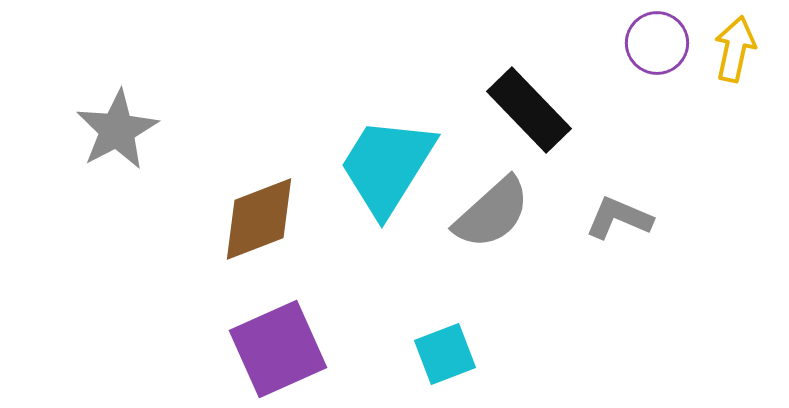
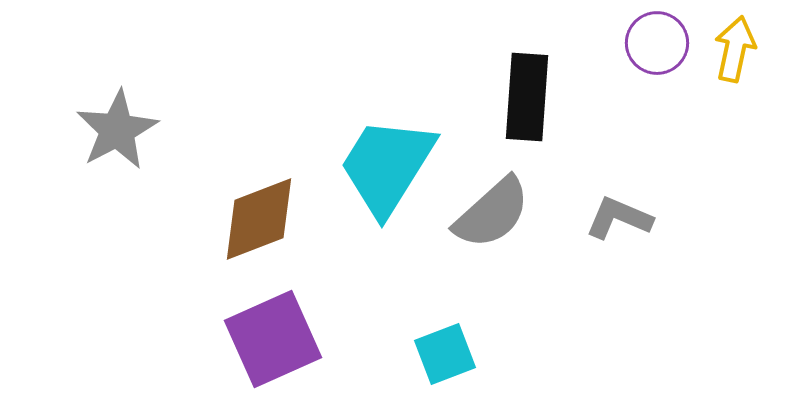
black rectangle: moved 2 px left, 13 px up; rotated 48 degrees clockwise
purple square: moved 5 px left, 10 px up
